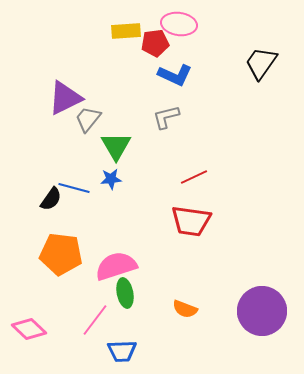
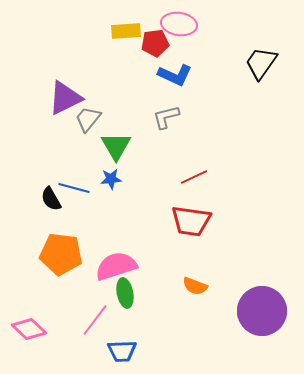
black semicircle: rotated 115 degrees clockwise
orange semicircle: moved 10 px right, 23 px up
